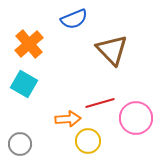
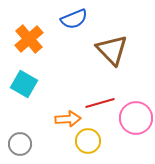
orange cross: moved 5 px up
